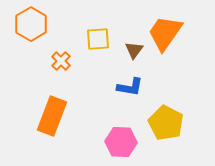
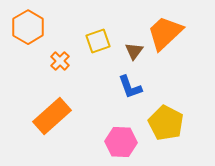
orange hexagon: moved 3 px left, 3 px down
orange trapezoid: rotated 12 degrees clockwise
yellow square: moved 2 px down; rotated 15 degrees counterclockwise
brown triangle: moved 1 px down
orange cross: moved 1 px left
blue L-shape: rotated 60 degrees clockwise
orange rectangle: rotated 27 degrees clockwise
